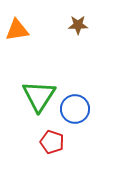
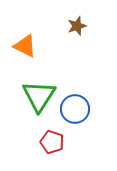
brown star: moved 1 px left, 1 px down; rotated 18 degrees counterclockwise
orange triangle: moved 8 px right, 16 px down; rotated 35 degrees clockwise
